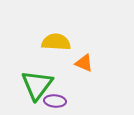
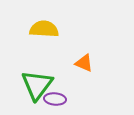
yellow semicircle: moved 12 px left, 13 px up
purple ellipse: moved 2 px up
